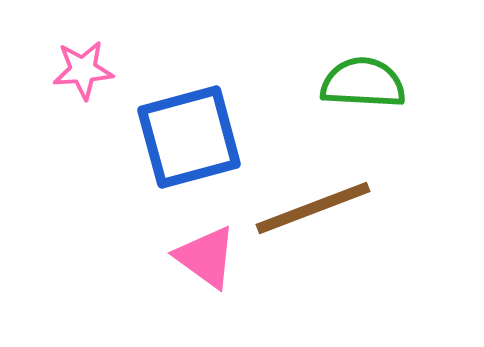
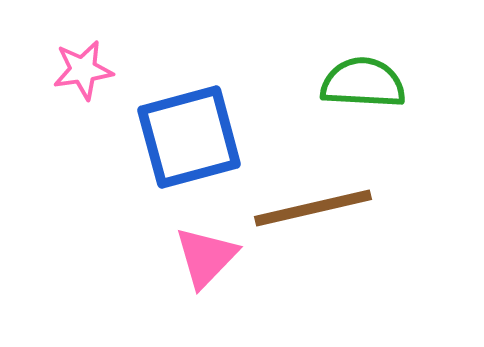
pink star: rotated 4 degrees counterclockwise
brown line: rotated 8 degrees clockwise
pink triangle: rotated 38 degrees clockwise
